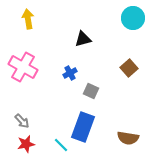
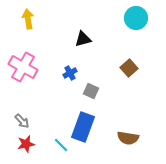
cyan circle: moved 3 px right
